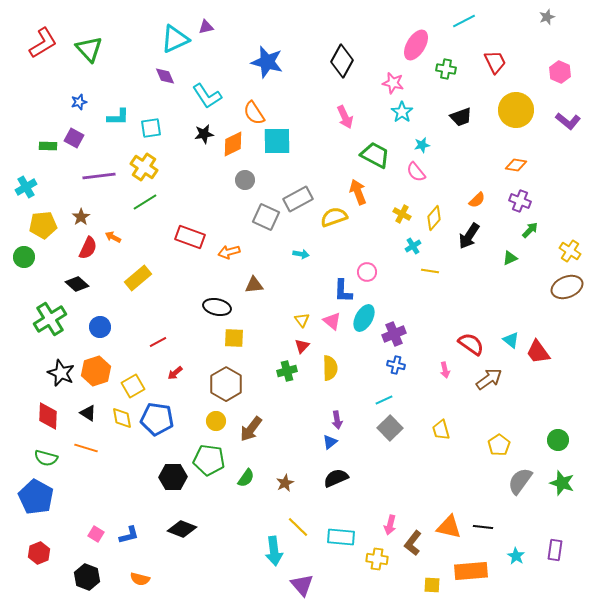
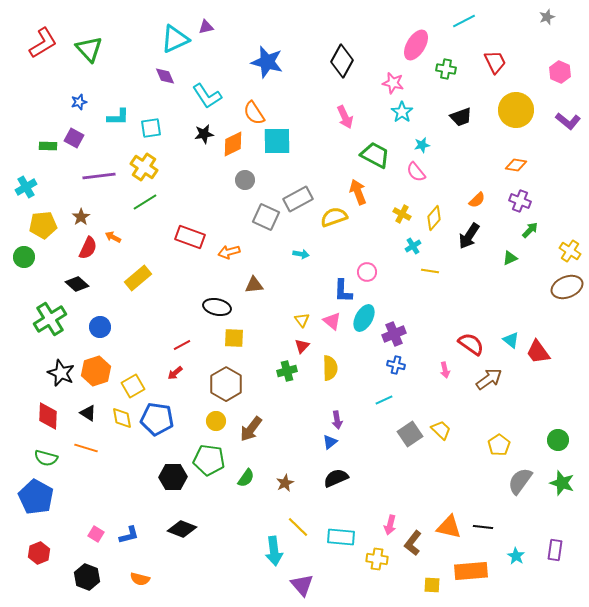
red line at (158, 342): moved 24 px right, 3 px down
gray square at (390, 428): moved 20 px right, 6 px down; rotated 10 degrees clockwise
yellow trapezoid at (441, 430): rotated 150 degrees clockwise
